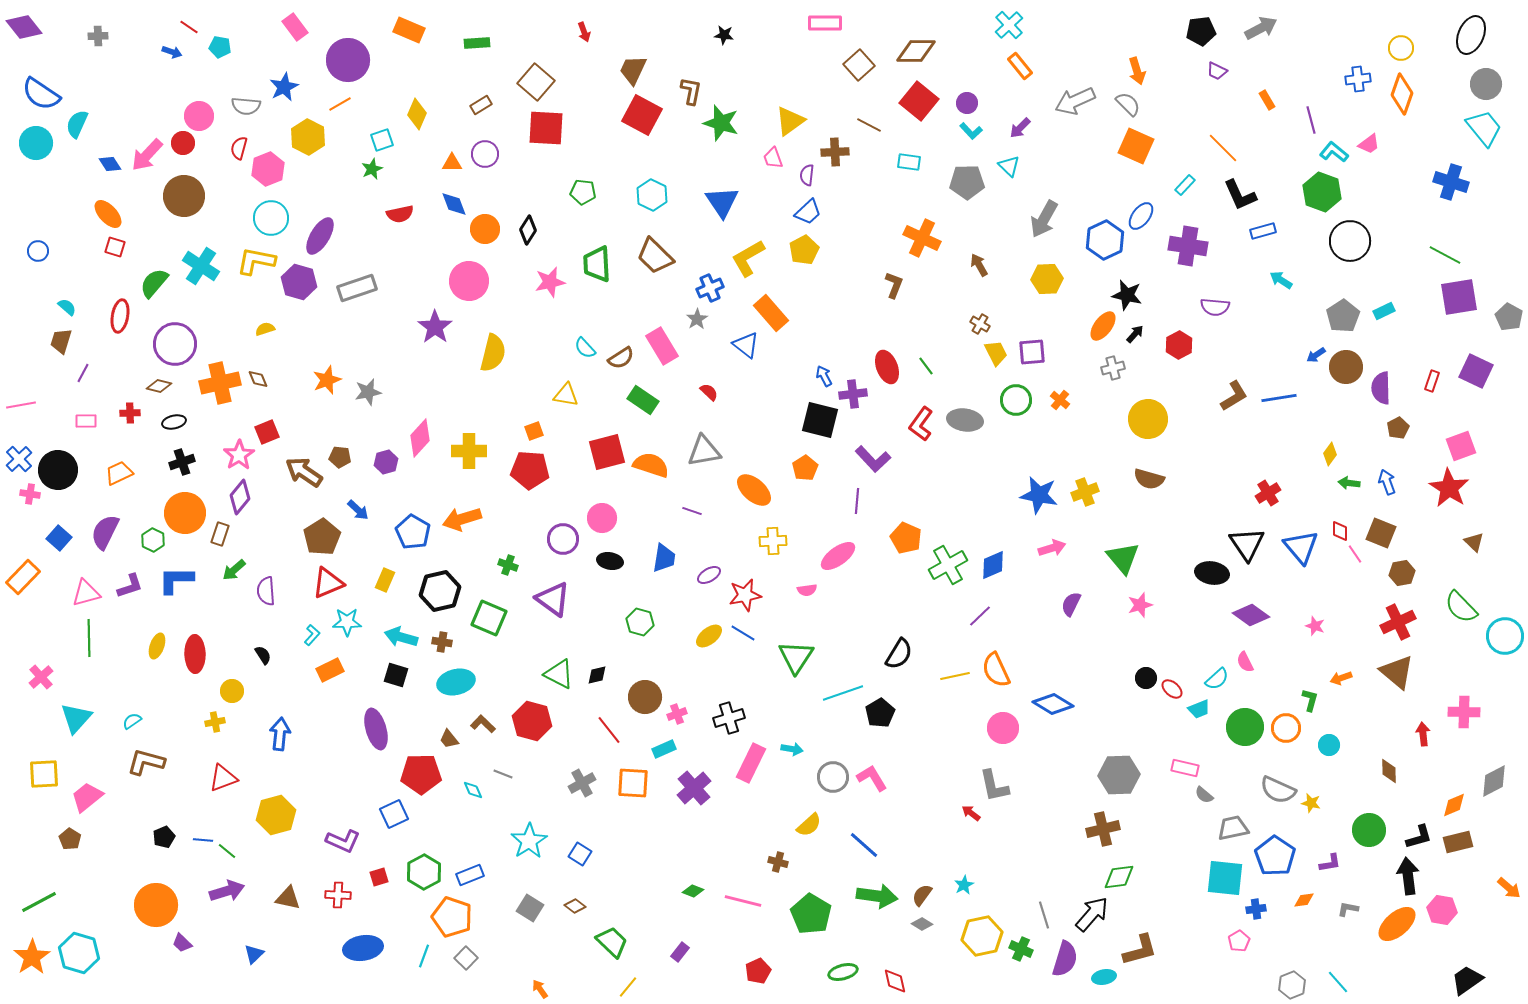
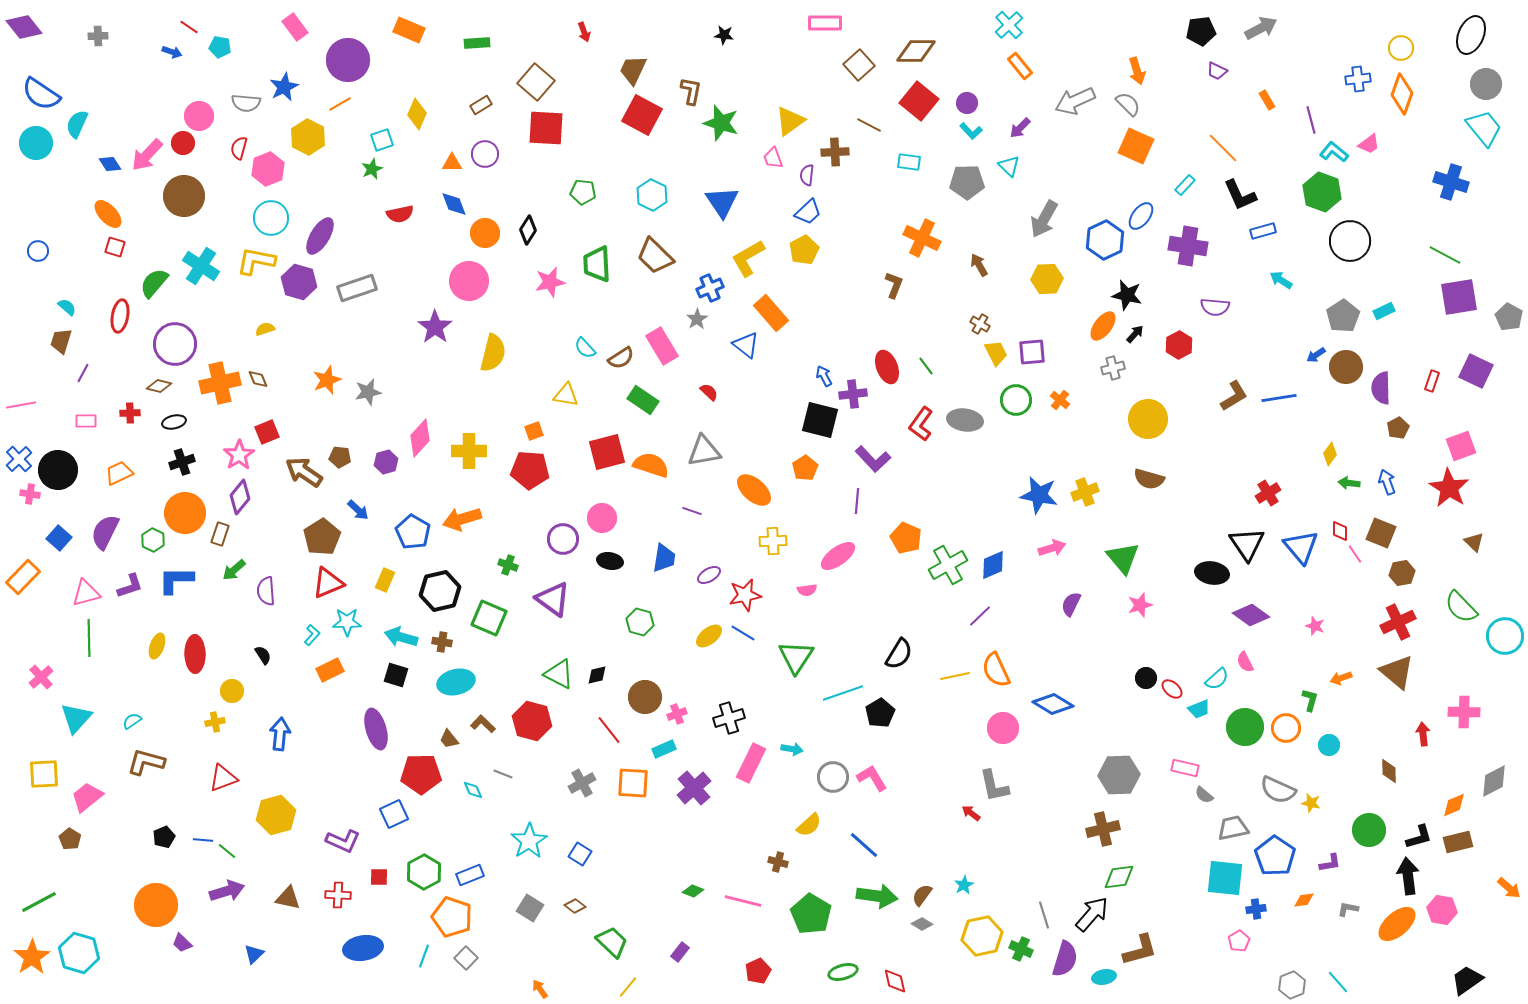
gray semicircle at (246, 106): moved 3 px up
orange circle at (485, 229): moved 4 px down
red square at (379, 877): rotated 18 degrees clockwise
